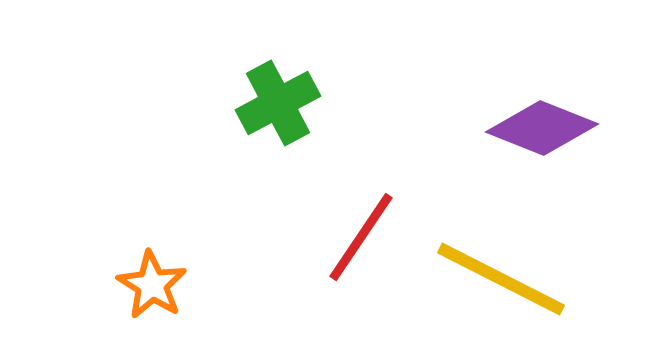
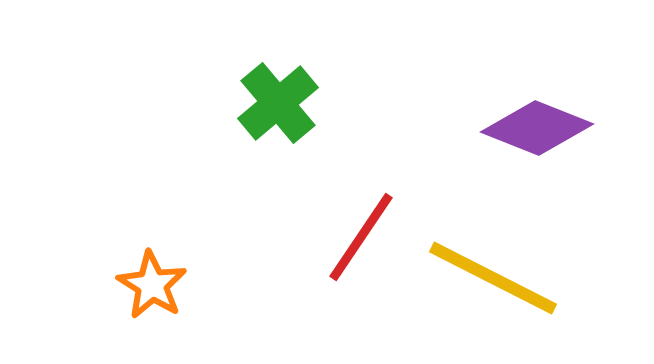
green cross: rotated 12 degrees counterclockwise
purple diamond: moved 5 px left
yellow line: moved 8 px left, 1 px up
